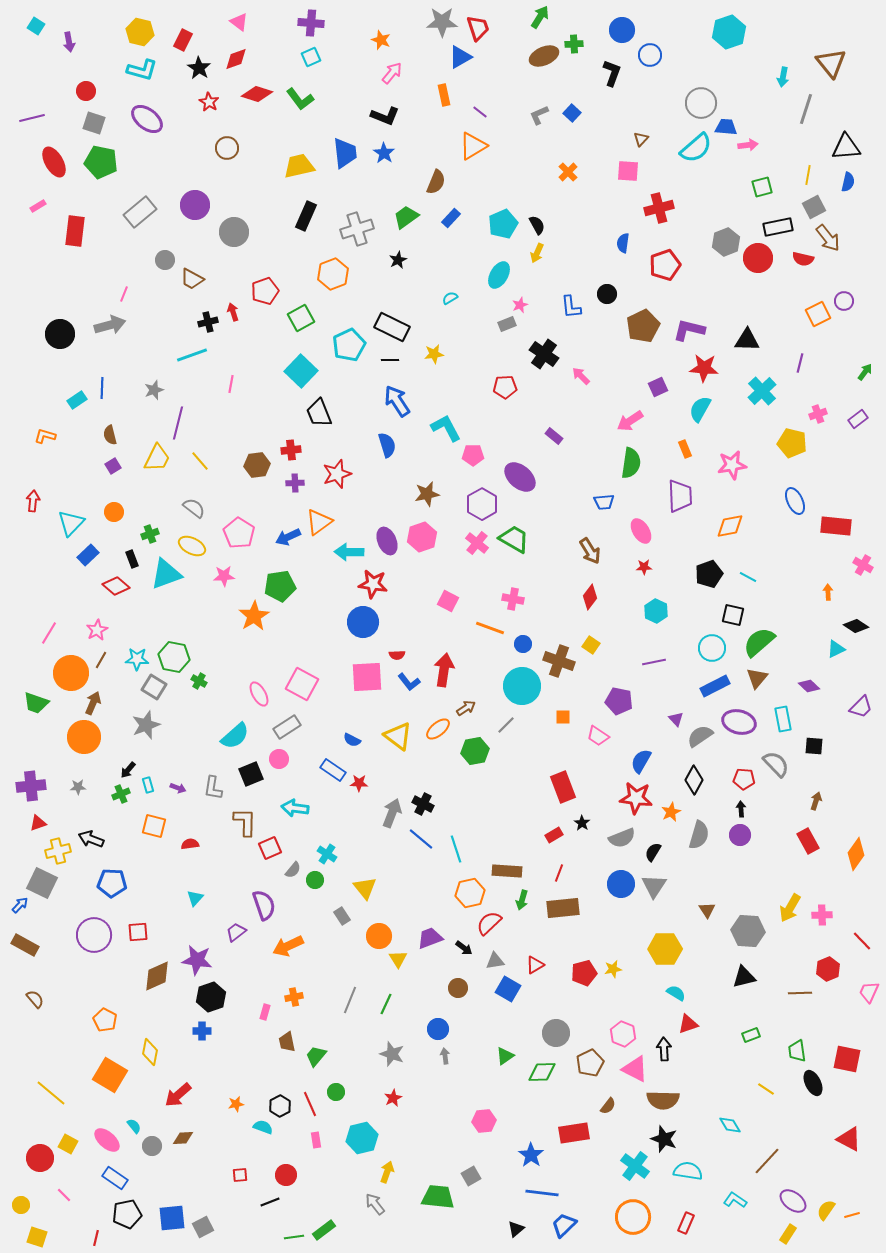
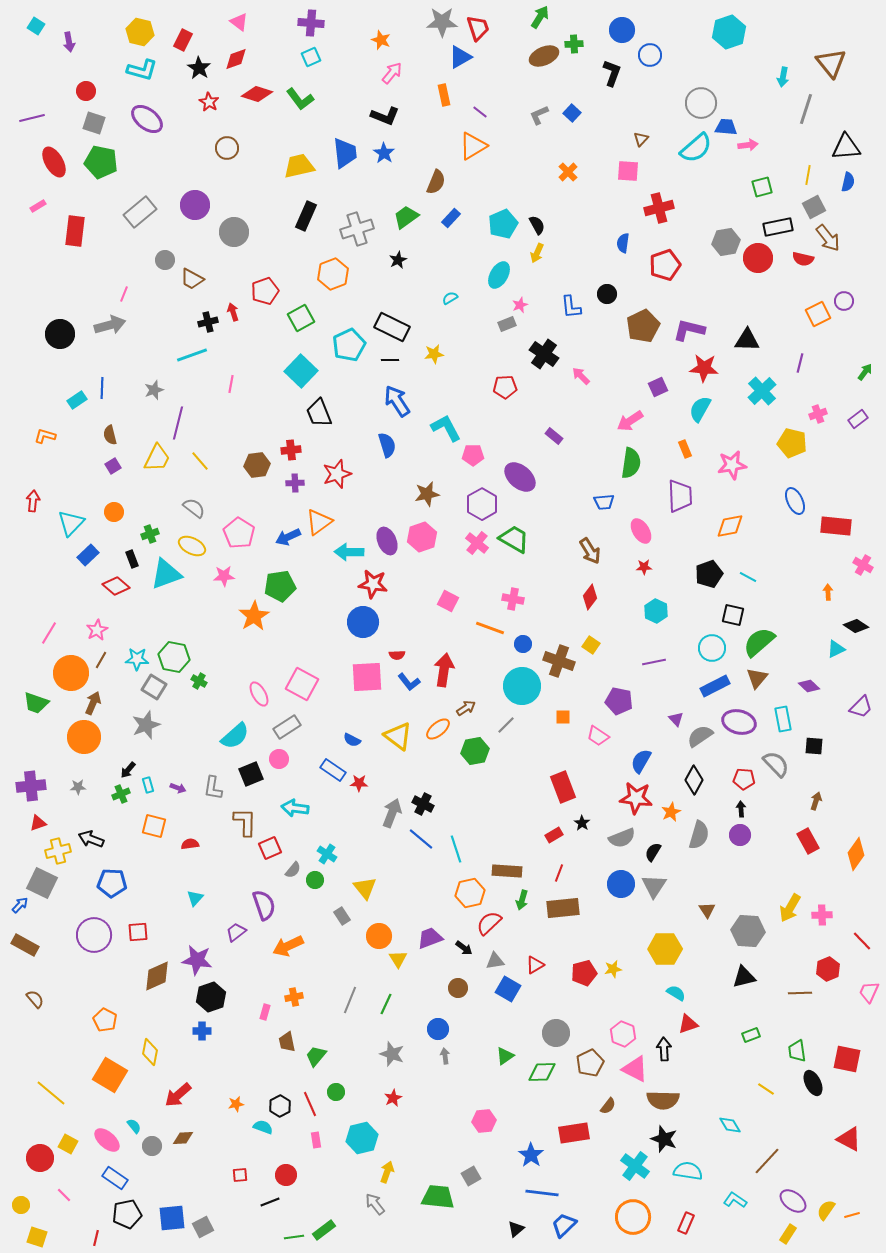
gray hexagon at (726, 242): rotated 12 degrees clockwise
